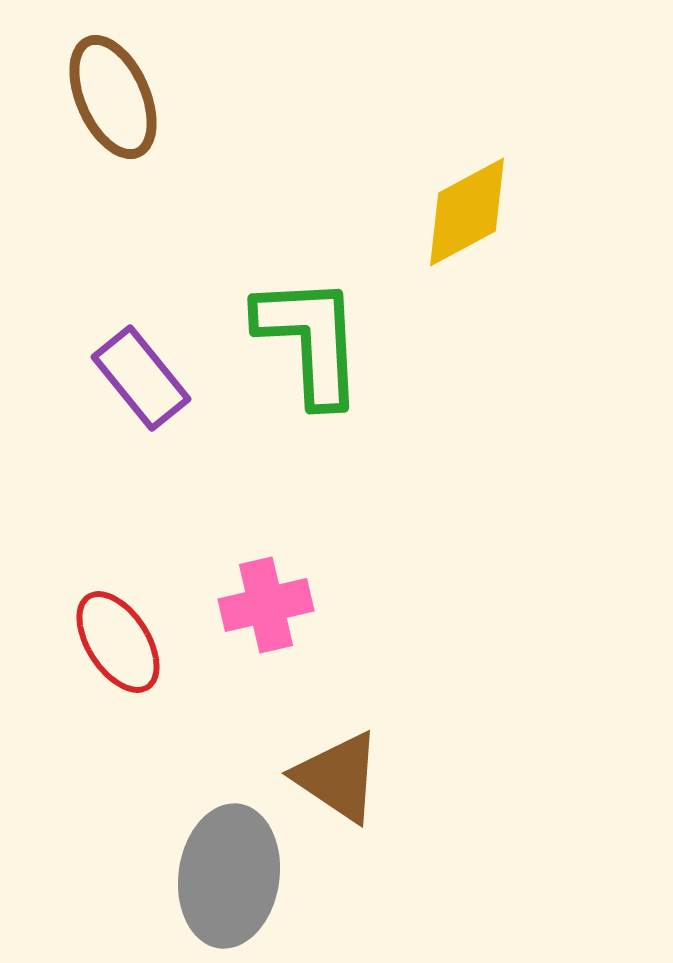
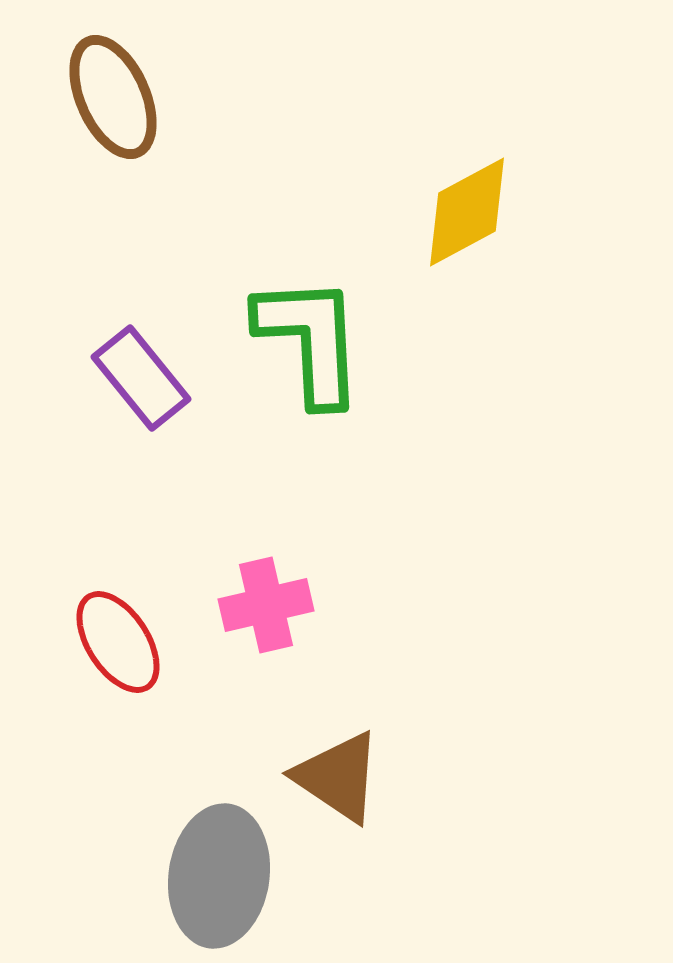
gray ellipse: moved 10 px left
